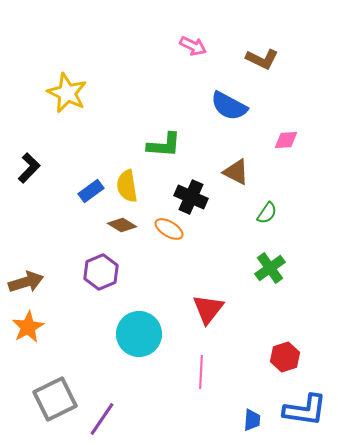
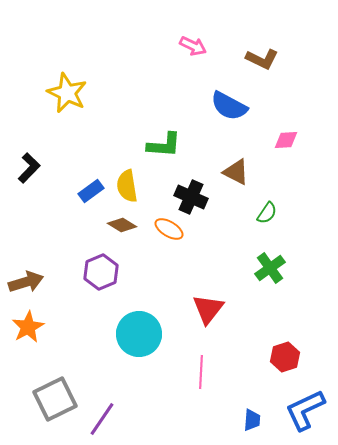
blue L-shape: rotated 147 degrees clockwise
